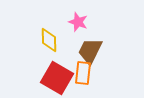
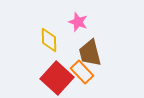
brown trapezoid: moved 2 px down; rotated 40 degrees counterclockwise
orange rectangle: moved 1 px left, 1 px up; rotated 50 degrees counterclockwise
red square: rotated 12 degrees clockwise
